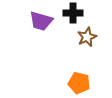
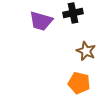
black cross: rotated 12 degrees counterclockwise
brown star: moved 1 px left, 14 px down; rotated 24 degrees counterclockwise
